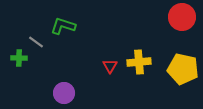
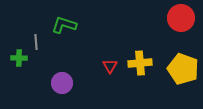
red circle: moved 1 px left, 1 px down
green L-shape: moved 1 px right, 1 px up
gray line: rotated 49 degrees clockwise
yellow cross: moved 1 px right, 1 px down
yellow pentagon: rotated 8 degrees clockwise
purple circle: moved 2 px left, 10 px up
